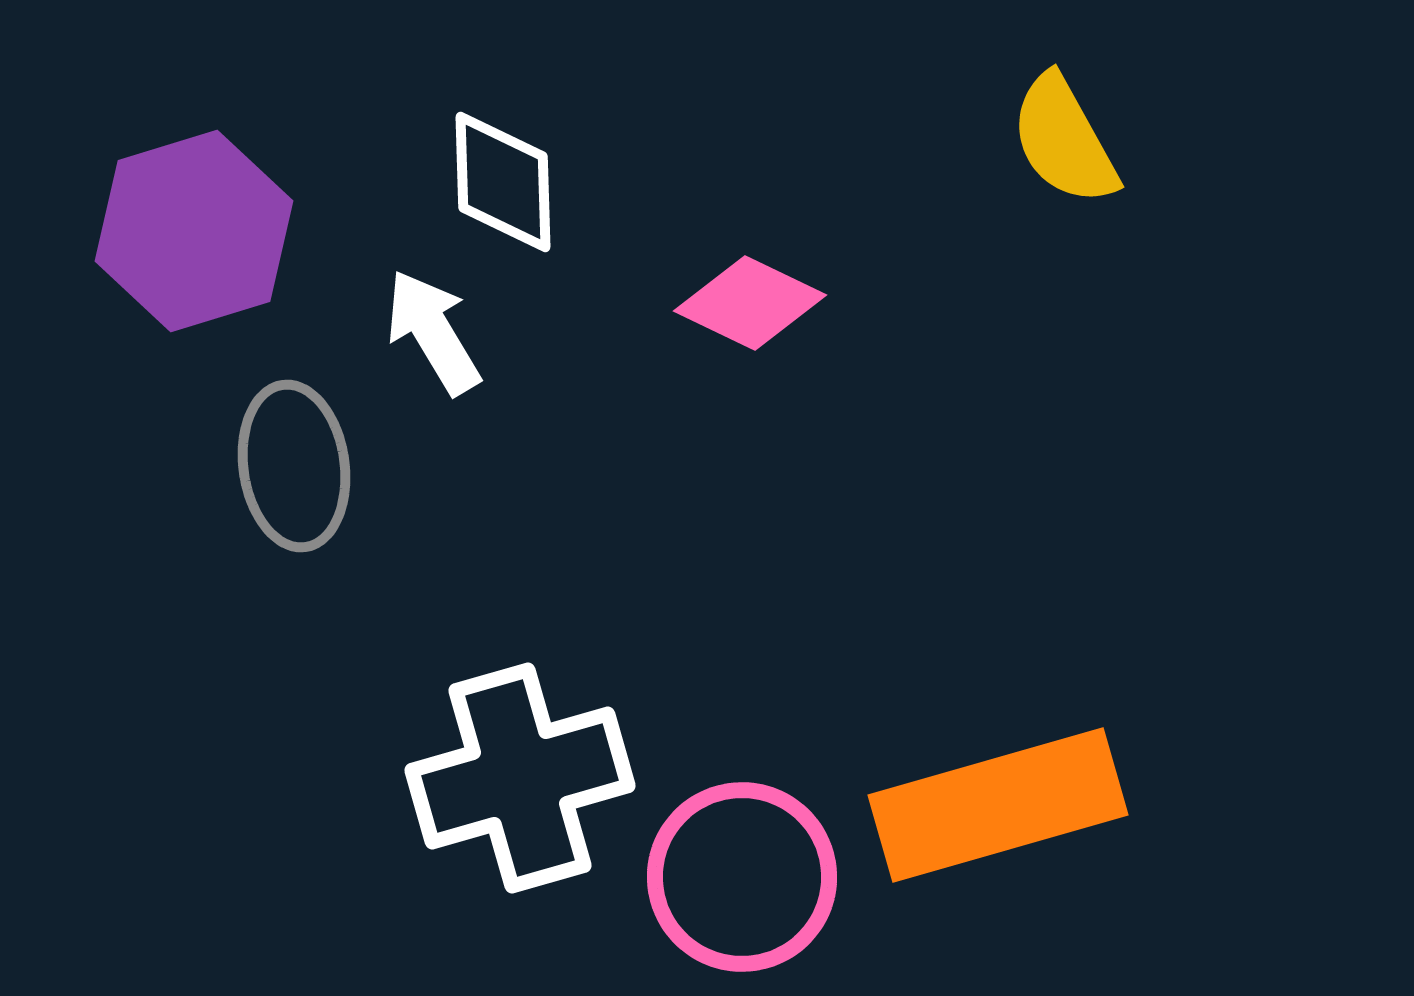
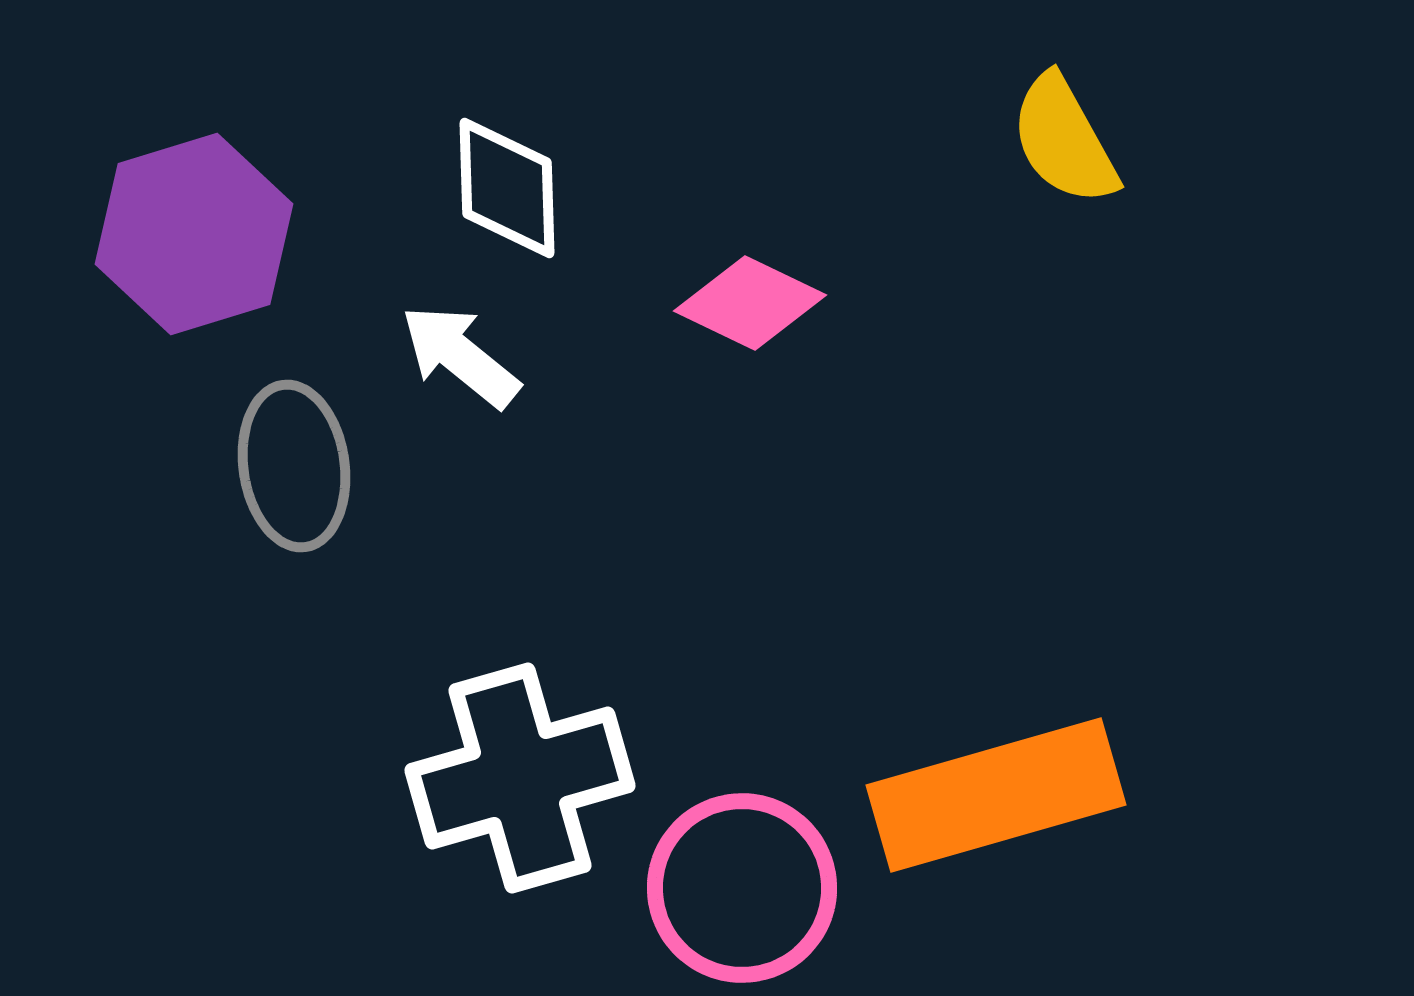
white diamond: moved 4 px right, 6 px down
purple hexagon: moved 3 px down
white arrow: moved 27 px right, 24 px down; rotated 20 degrees counterclockwise
orange rectangle: moved 2 px left, 10 px up
pink circle: moved 11 px down
